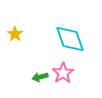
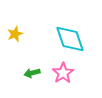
yellow star: rotated 14 degrees clockwise
green arrow: moved 8 px left, 4 px up
